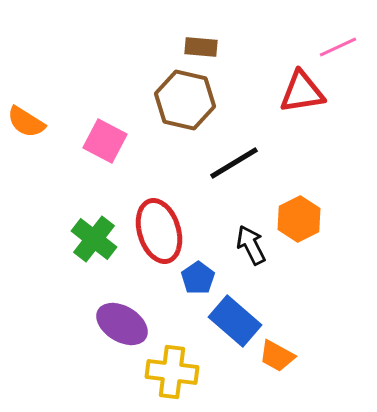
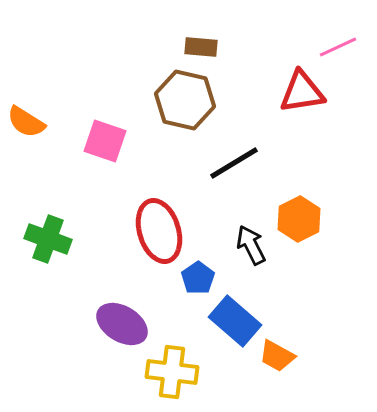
pink square: rotated 9 degrees counterclockwise
green cross: moved 46 px left; rotated 18 degrees counterclockwise
